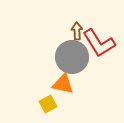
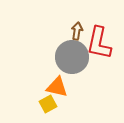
brown arrow: rotated 12 degrees clockwise
red L-shape: rotated 44 degrees clockwise
orange triangle: moved 6 px left, 3 px down
